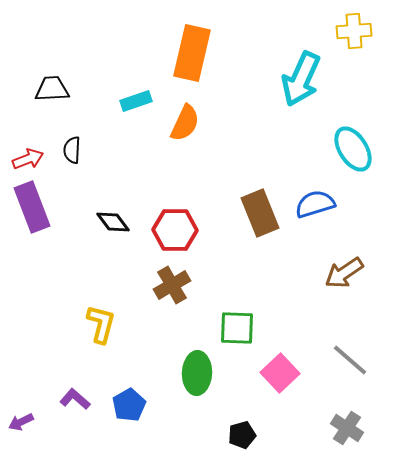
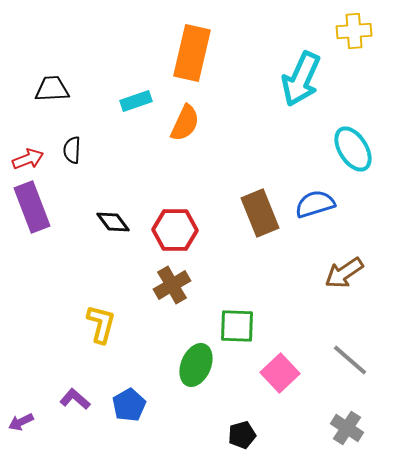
green square: moved 2 px up
green ellipse: moved 1 px left, 8 px up; rotated 21 degrees clockwise
